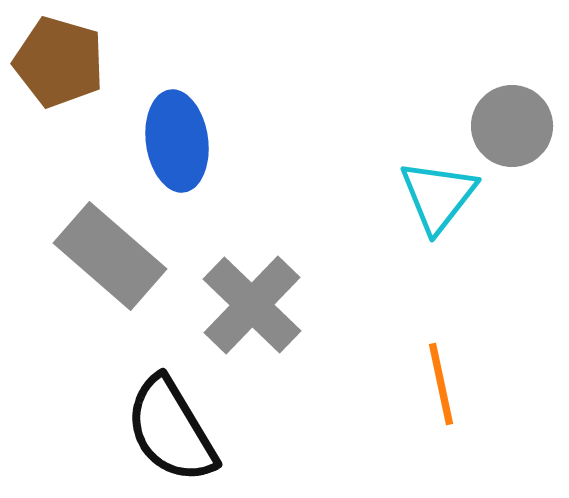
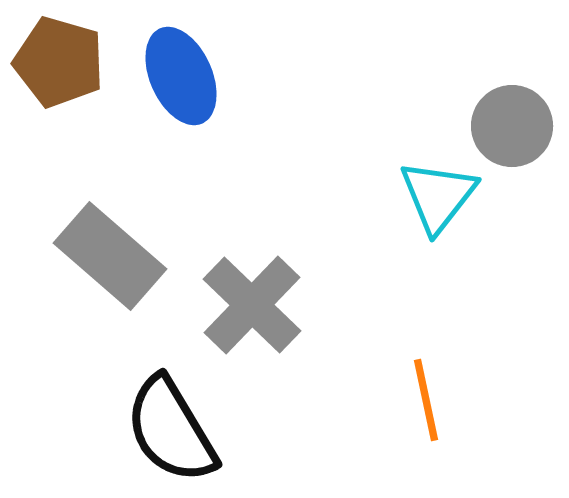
blue ellipse: moved 4 px right, 65 px up; rotated 16 degrees counterclockwise
orange line: moved 15 px left, 16 px down
